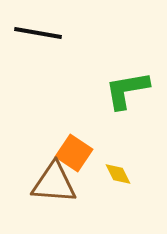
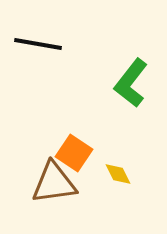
black line: moved 11 px down
green L-shape: moved 4 px right, 7 px up; rotated 42 degrees counterclockwise
brown triangle: rotated 12 degrees counterclockwise
